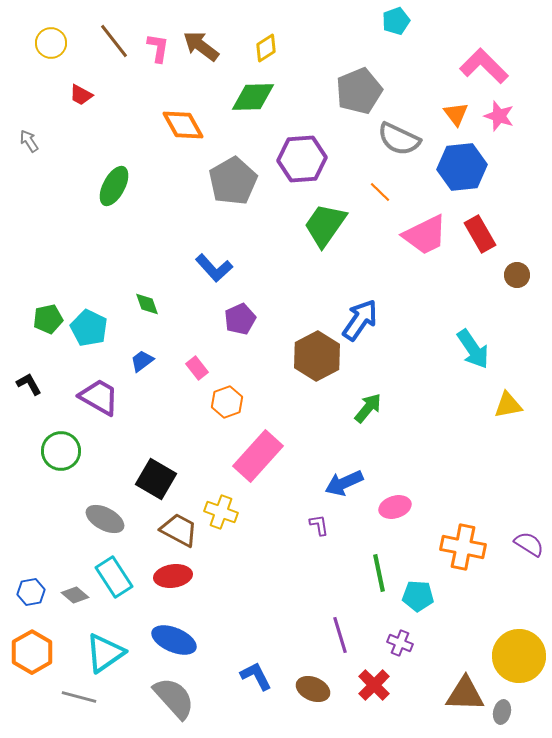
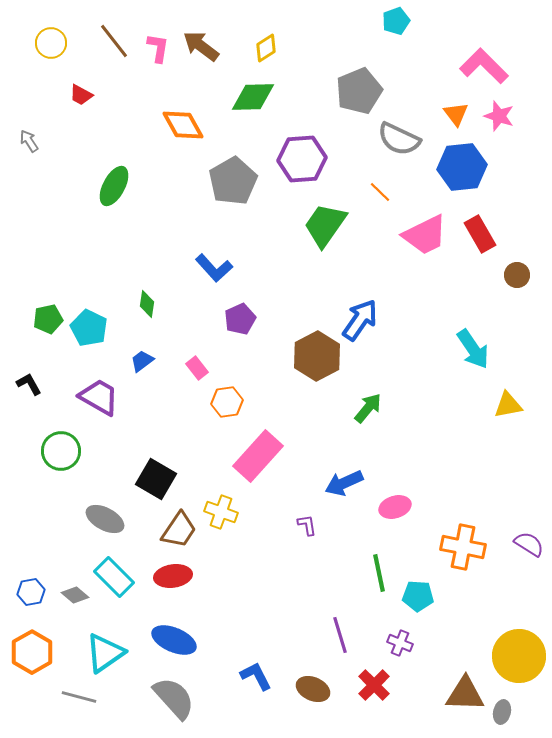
green diamond at (147, 304): rotated 28 degrees clockwise
orange hexagon at (227, 402): rotated 12 degrees clockwise
purple L-shape at (319, 525): moved 12 px left
brown trapezoid at (179, 530): rotated 96 degrees clockwise
cyan rectangle at (114, 577): rotated 12 degrees counterclockwise
